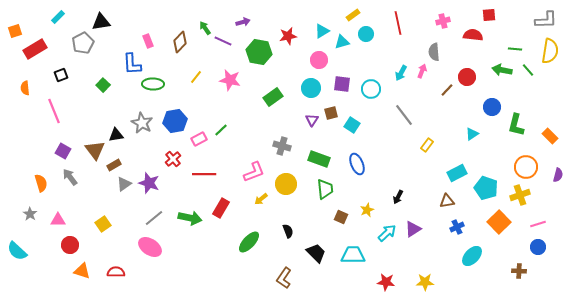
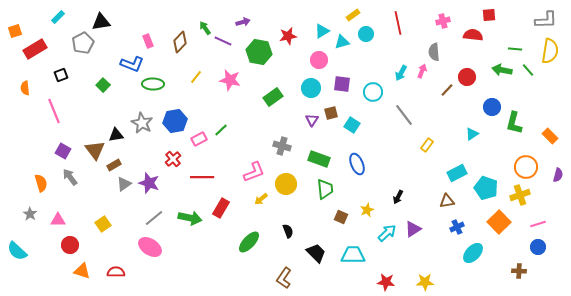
blue L-shape at (132, 64): rotated 65 degrees counterclockwise
cyan circle at (371, 89): moved 2 px right, 3 px down
green L-shape at (516, 125): moved 2 px left, 2 px up
red line at (204, 174): moved 2 px left, 3 px down
cyan ellipse at (472, 256): moved 1 px right, 3 px up
